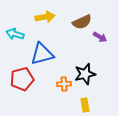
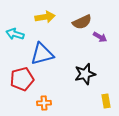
orange cross: moved 20 px left, 19 px down
yellow rectangle: moved 21 px right, 4 px up
